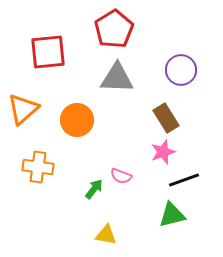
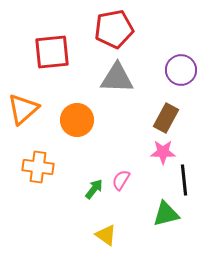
red pentagon: rotated 21 degrees clockwise
red square: moved 4 px right
brown rectangle: rotated 60 degrees clockwise
pink star: rotated 20 degrees clockwise
pink semicircle: moved 4 px down; rotated 100 degrees clockwise
black line: rotated 76 degrees counterclockwise
green triangle: moved 6 px left, 1 px up
yellow triangle: rotated 25 degrees clockwise
